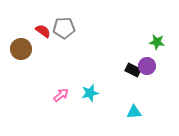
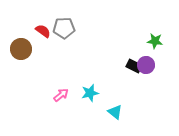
green star: moved 2 px left, 1 px up
purple circle: moved 1 px left, 1 px up
black rectangle: moved 1 px right, 4 px up
cyan triangle: moved 19 px left; rotated 42 degrees clockwise
